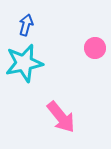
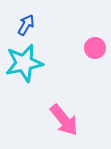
blue arrow: rotated 15 degrees clockwise
pink arrow: moved 3 px right, 3 px down
